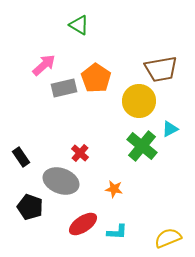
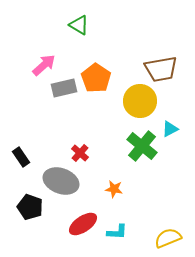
yellow circle: moved 1 px right
